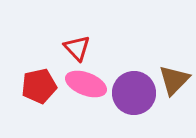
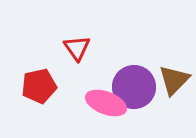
red triangle: rotated 8 degrees clockwise
pink ellipse: moved 20 px right, 19 px down
purple circle: moved 6 px up
